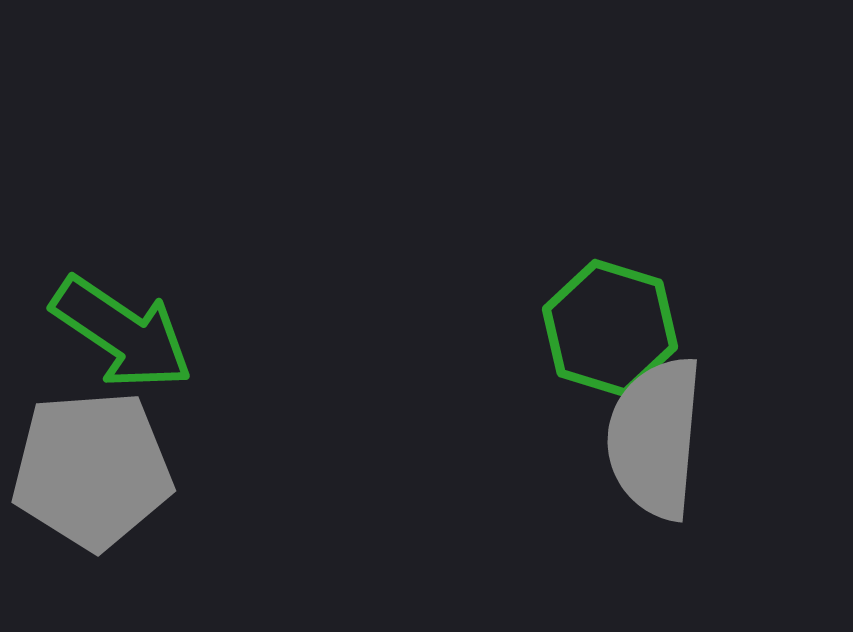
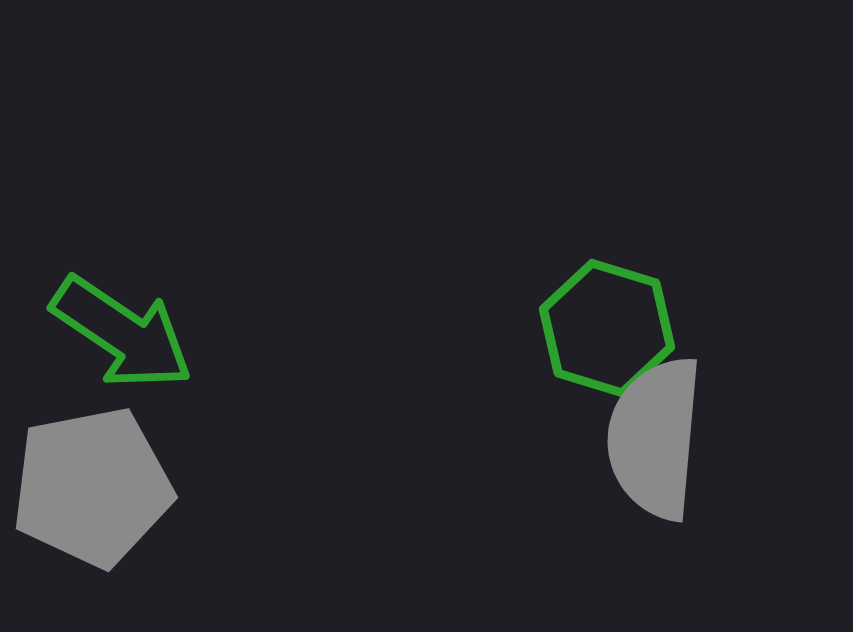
green hexagon: moved 3 px left
gray pentagon: moved 17 px down; rotated 7 degrees counterclockwise
